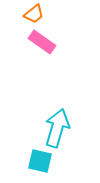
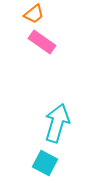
cyan arrow: moved 5 px up
cyan square: moved 5 px right, 2 px down; rotated 15 degrees clockwise
